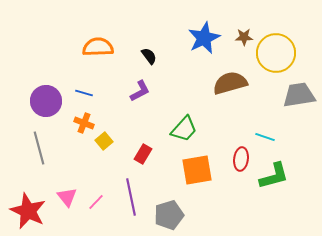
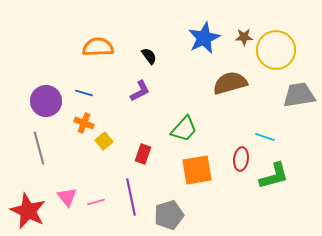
yellow circle: moved 3 px up
red rectangle: rotated 12 degrees counterclockwise
pink line: rotated 30 degrees clockwise
